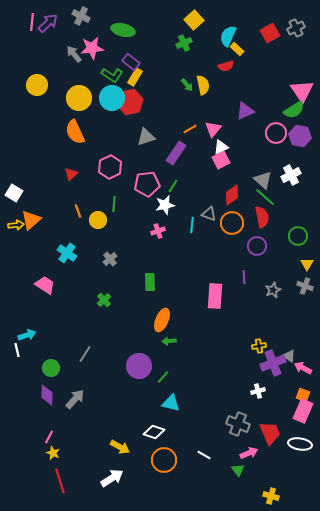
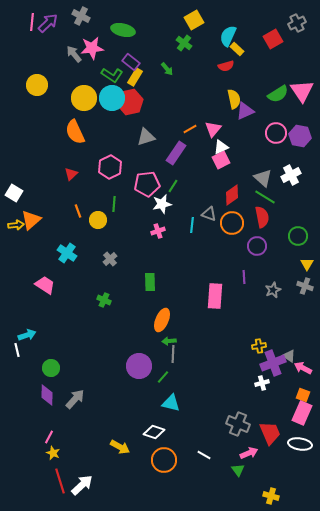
yellow square at (194, 20): rotated 12 degrees clockwise
gray cross at (296, 28): moved 1 px right, 5 px up
red square at (270, 33): moved 3 px right, 6 px down
green cross at (184, 43): rotated 28 degrees counterclockwise
green arrow at (187, 85): moved 20 px left, 16 px up
yellow semicircle at (203, 85): moved 31 px right, 14 px down
yellow circle at (79, 98): moved 5 px right
green semicircle at (294, 110): moved 16 px left, 16 px up
gray triangle at (263, 180): moved 2 px up
green line at (265, 197): rotated 10 degrees counterclockwise
white star at (165, 205): moved 3 px left, 1 px up
green cross at (104, 300): rotated 24 degrees counterclockwise
gray line at (85, 354): moved 88 px right; rotated 30 degrees counterclockwise
white cross at (258, 391): moved 4 px right, 8 px up
pink rectangle at (303, 411): moved 1 px left, 2 px down
white arrow at (112, 478): moved 30 px left, 7 px down; rotated 10 degrees counterclockwise
